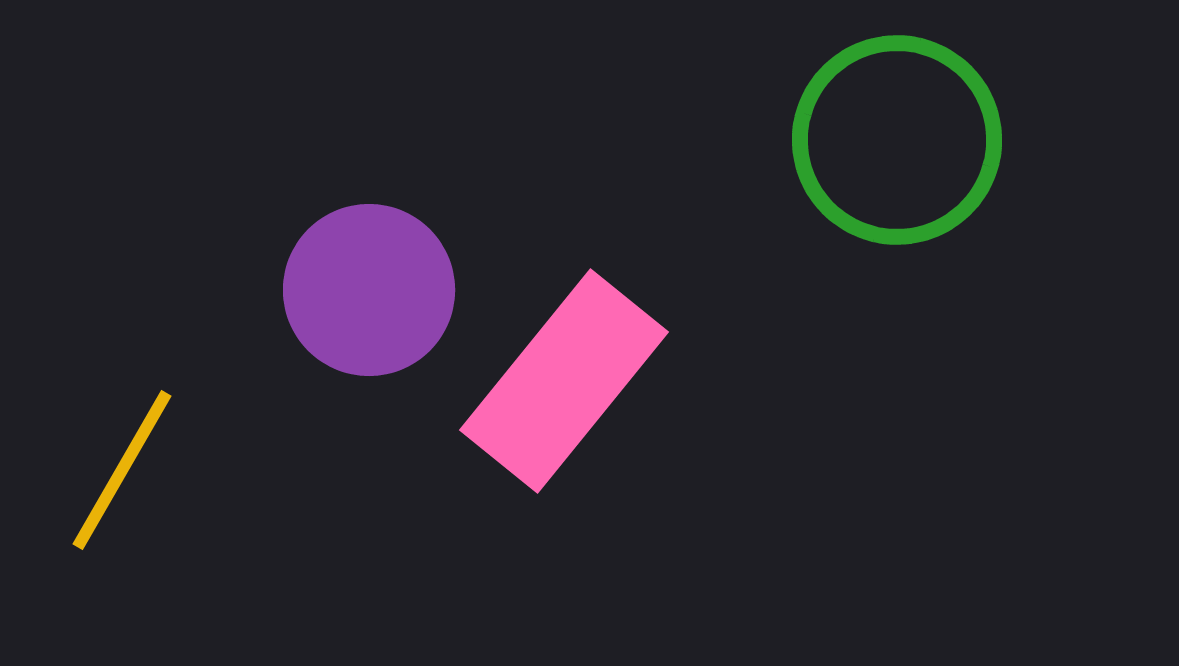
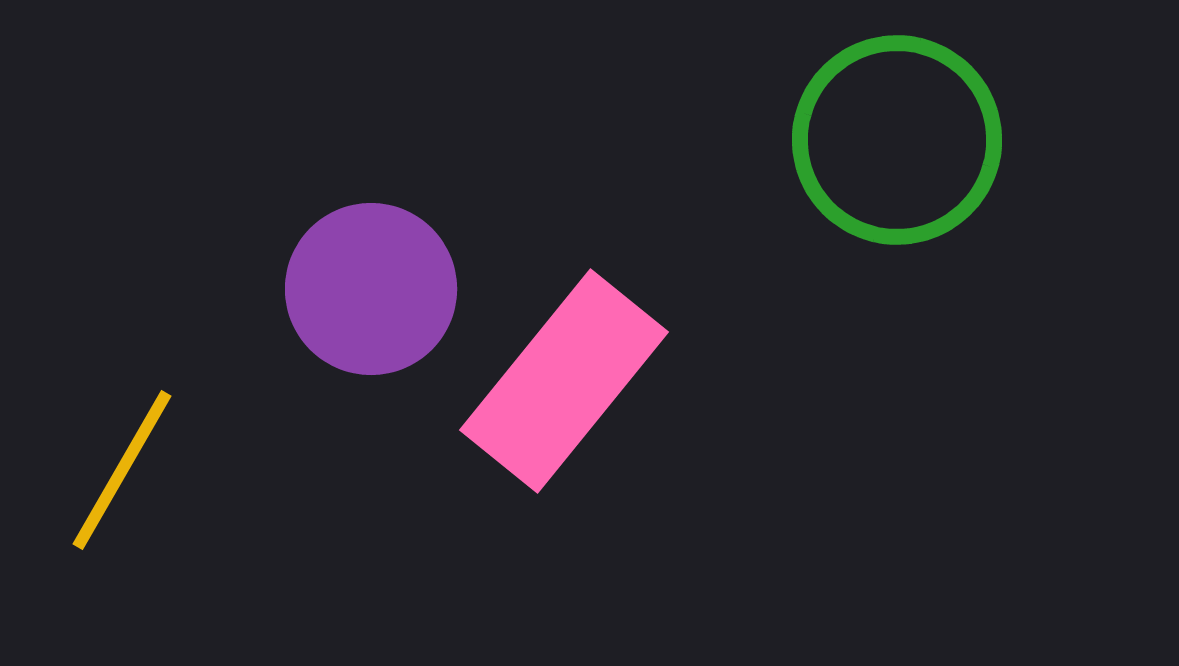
purple circle: moved 2 px right, 1 px up
